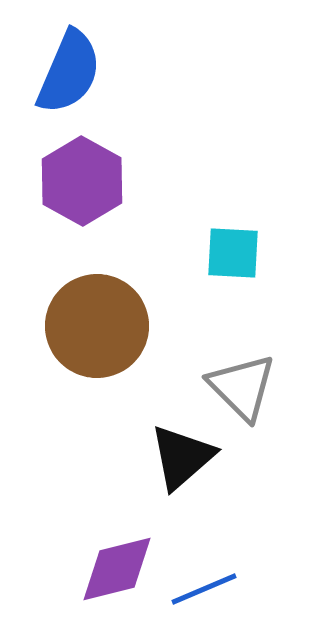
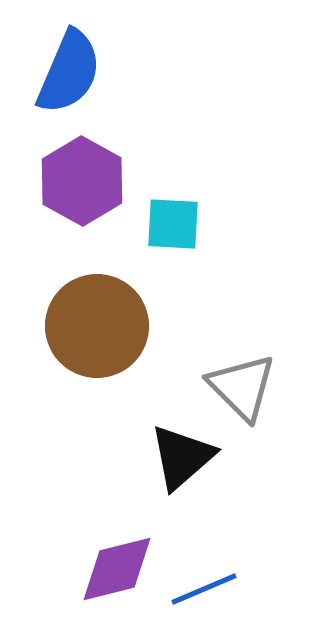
cyan square: moved 60 px left, 29 px up
